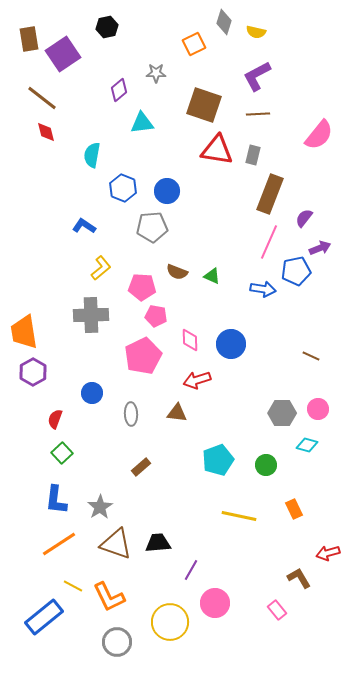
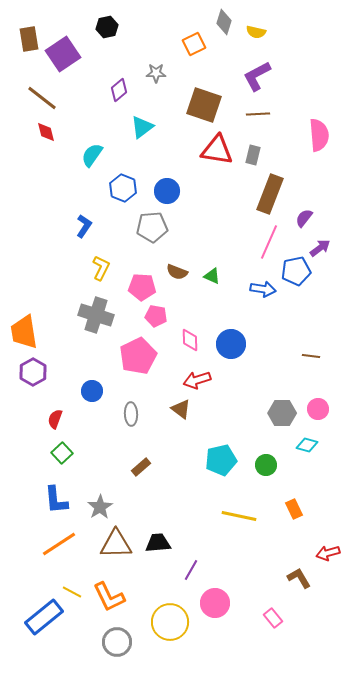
cyan triangle at (142, 123): moved 4 px down; rotated 30 degrees counterclockwise
pink semicircle at (319, 135): rotated 44 degrees counterclockwise
cyan semicircle at (92, 155): rotated 25 degrees clockwise
blue L-shape at (84, 226): rotated 90 degrees clockwise
purple arrow at (320, 248): rotated 15 degrees counterclockwise
yellow L-shape at (101, 268): rotated 25 degrees counterclockwise
gray cross at (91, 315): moved 5 px right; rotated 20 degrees clockwise
pink pentagon at (143, 356): moved 5 px left
brown line at (311, 356): rotated 18 degrees counterclockwise
blue circle at (92, 393): moved 2 px up
brown triangle at (177, 413): moved 4 px right, 4 px up; rotated 30 degrees clockwise
cyan pentagon at (218, 460): moved 3 px right; rotated 8 degrees clockwise
blue L-shape at (56, 500): rotated 12 degrees counterclockwise
brown triangle at (116, 544): rotated 20 degrees counterclockwise
yellow line at (73, 586): moved 1 px left, 6 px down
pink rectangle at (277, 610): moved 4 px left, 8 px down
